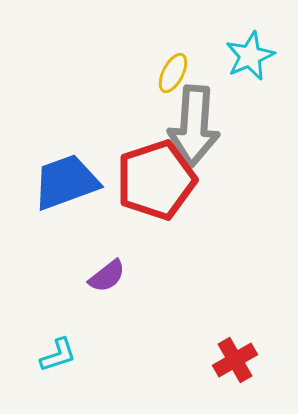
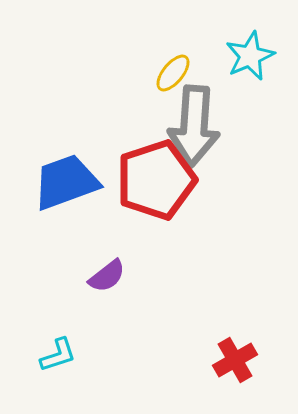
yellow ellipse: rotated 12 degrees clockwise
